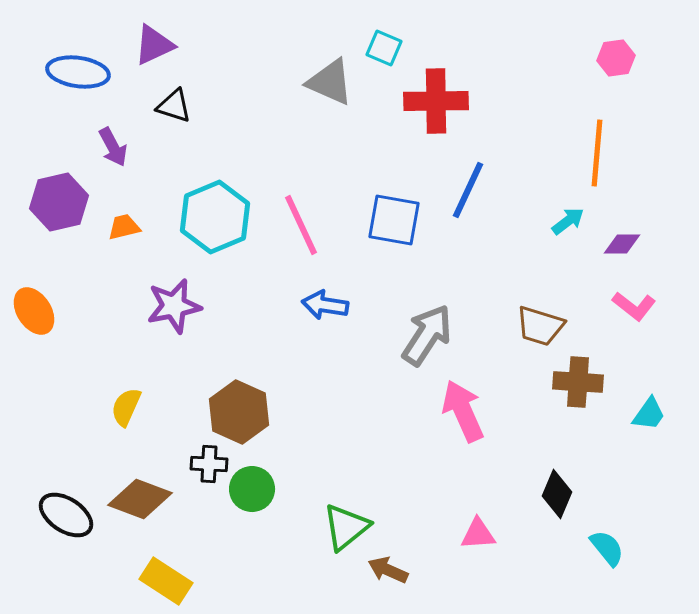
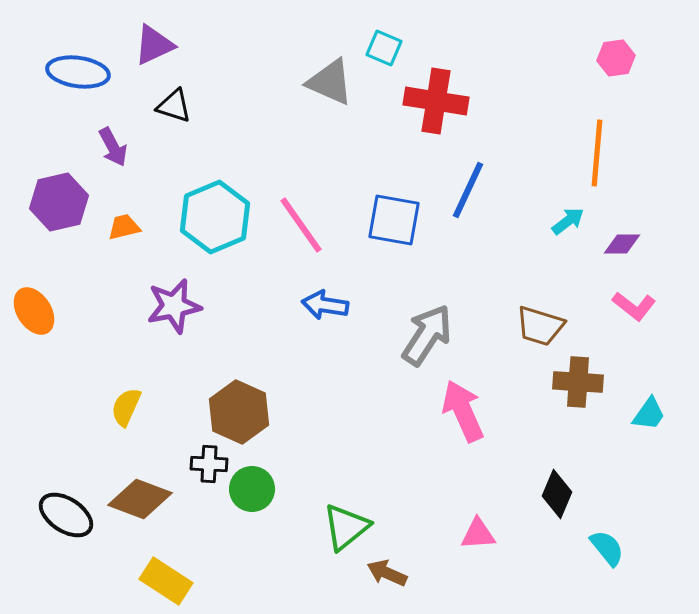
red cross: rotated 10 degrees clockwise
pink line: rotated 10 degrees counterclockwise
brown arrow: moved 1 px left, 3 px down
